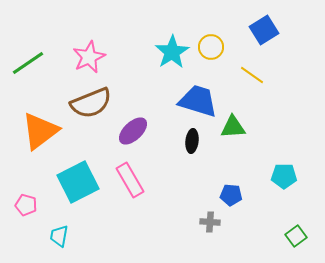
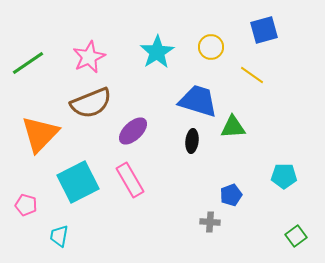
blue square: rotated 16 degrees clockwise
cyan star: moved 15 px left
orange triangle: moved 3 px down; rotated 9 degrees counterclockwise
blue pentagon: rotated 25 degrees counterclockwise
